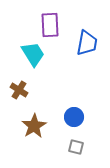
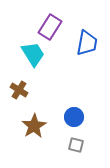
purple rectangle: moved 2 px down; rotated 35 degrees clockwise
gray square: moved 2 px up
